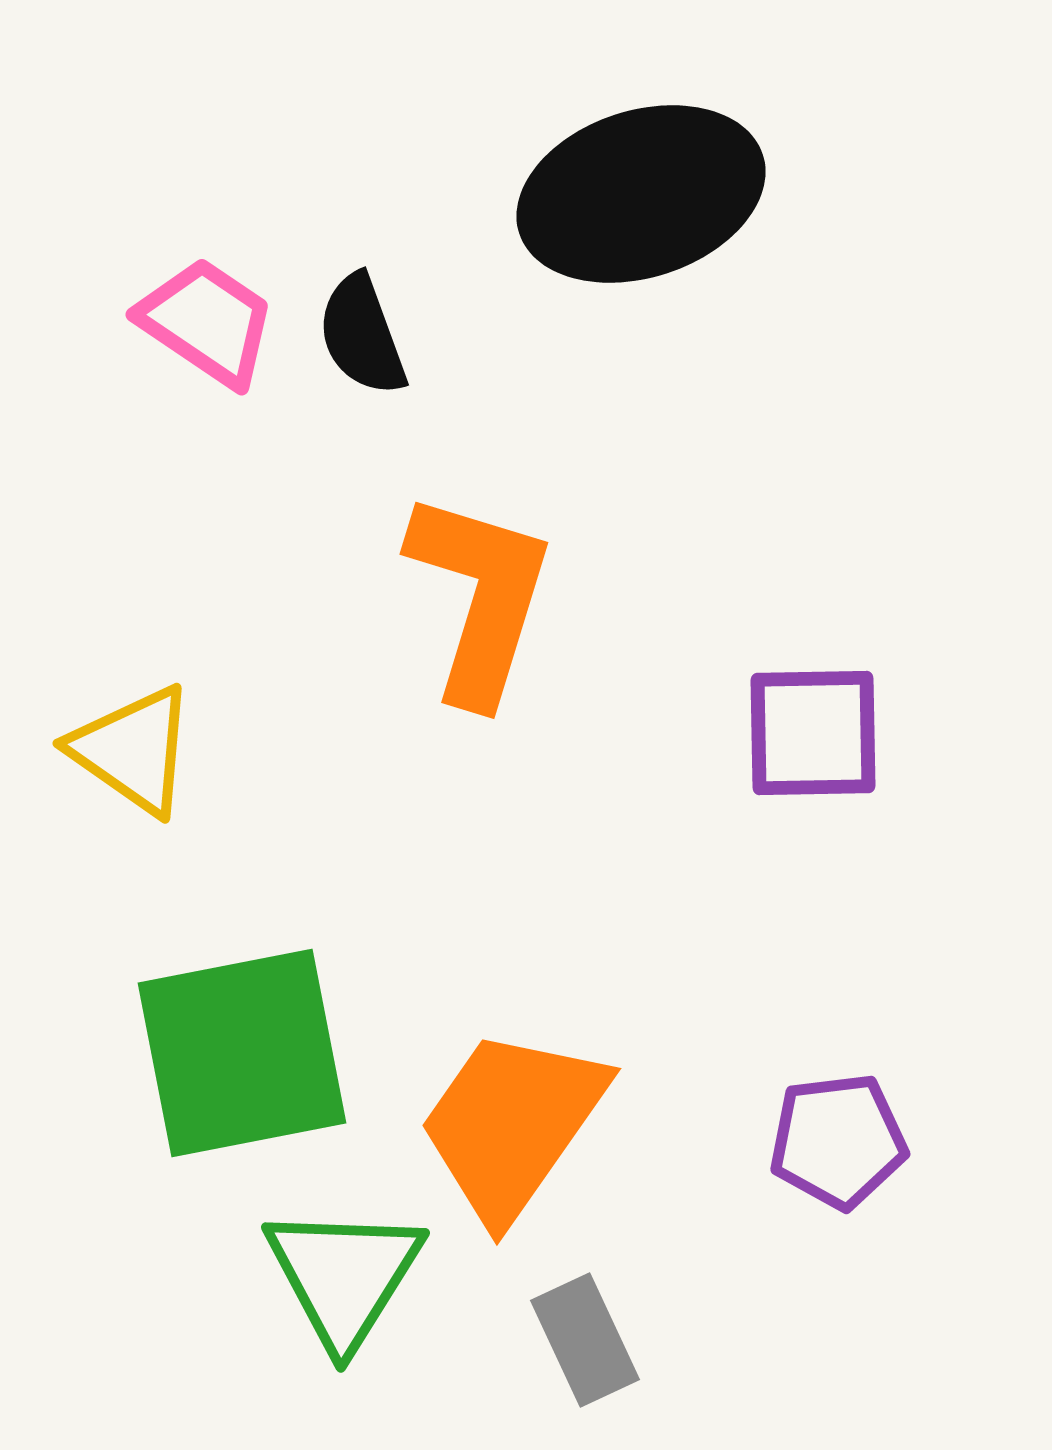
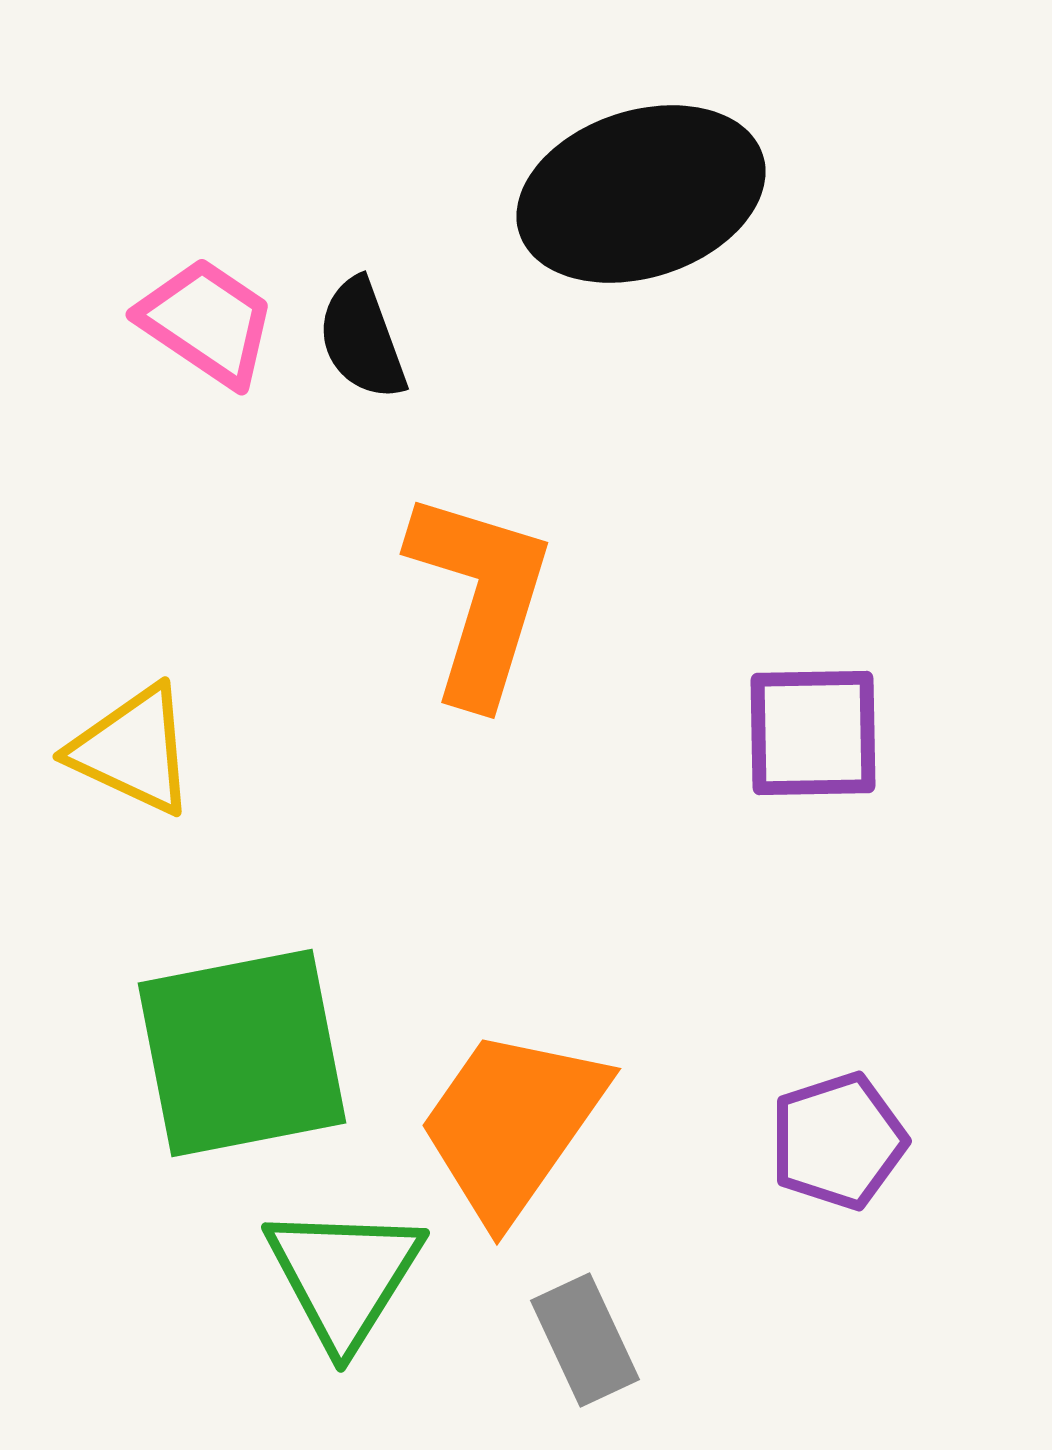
black semicircle: moved 4 px down
yellow triangle: rotated 10 degrees counterclockwise
purple pentagon: rotated 11 degrees counterclockwise
